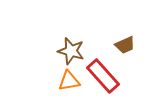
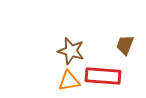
brown trapezoid: rotated 135 degrees clockwise
red rectangle: rotated 44 degrees counterclockwise
